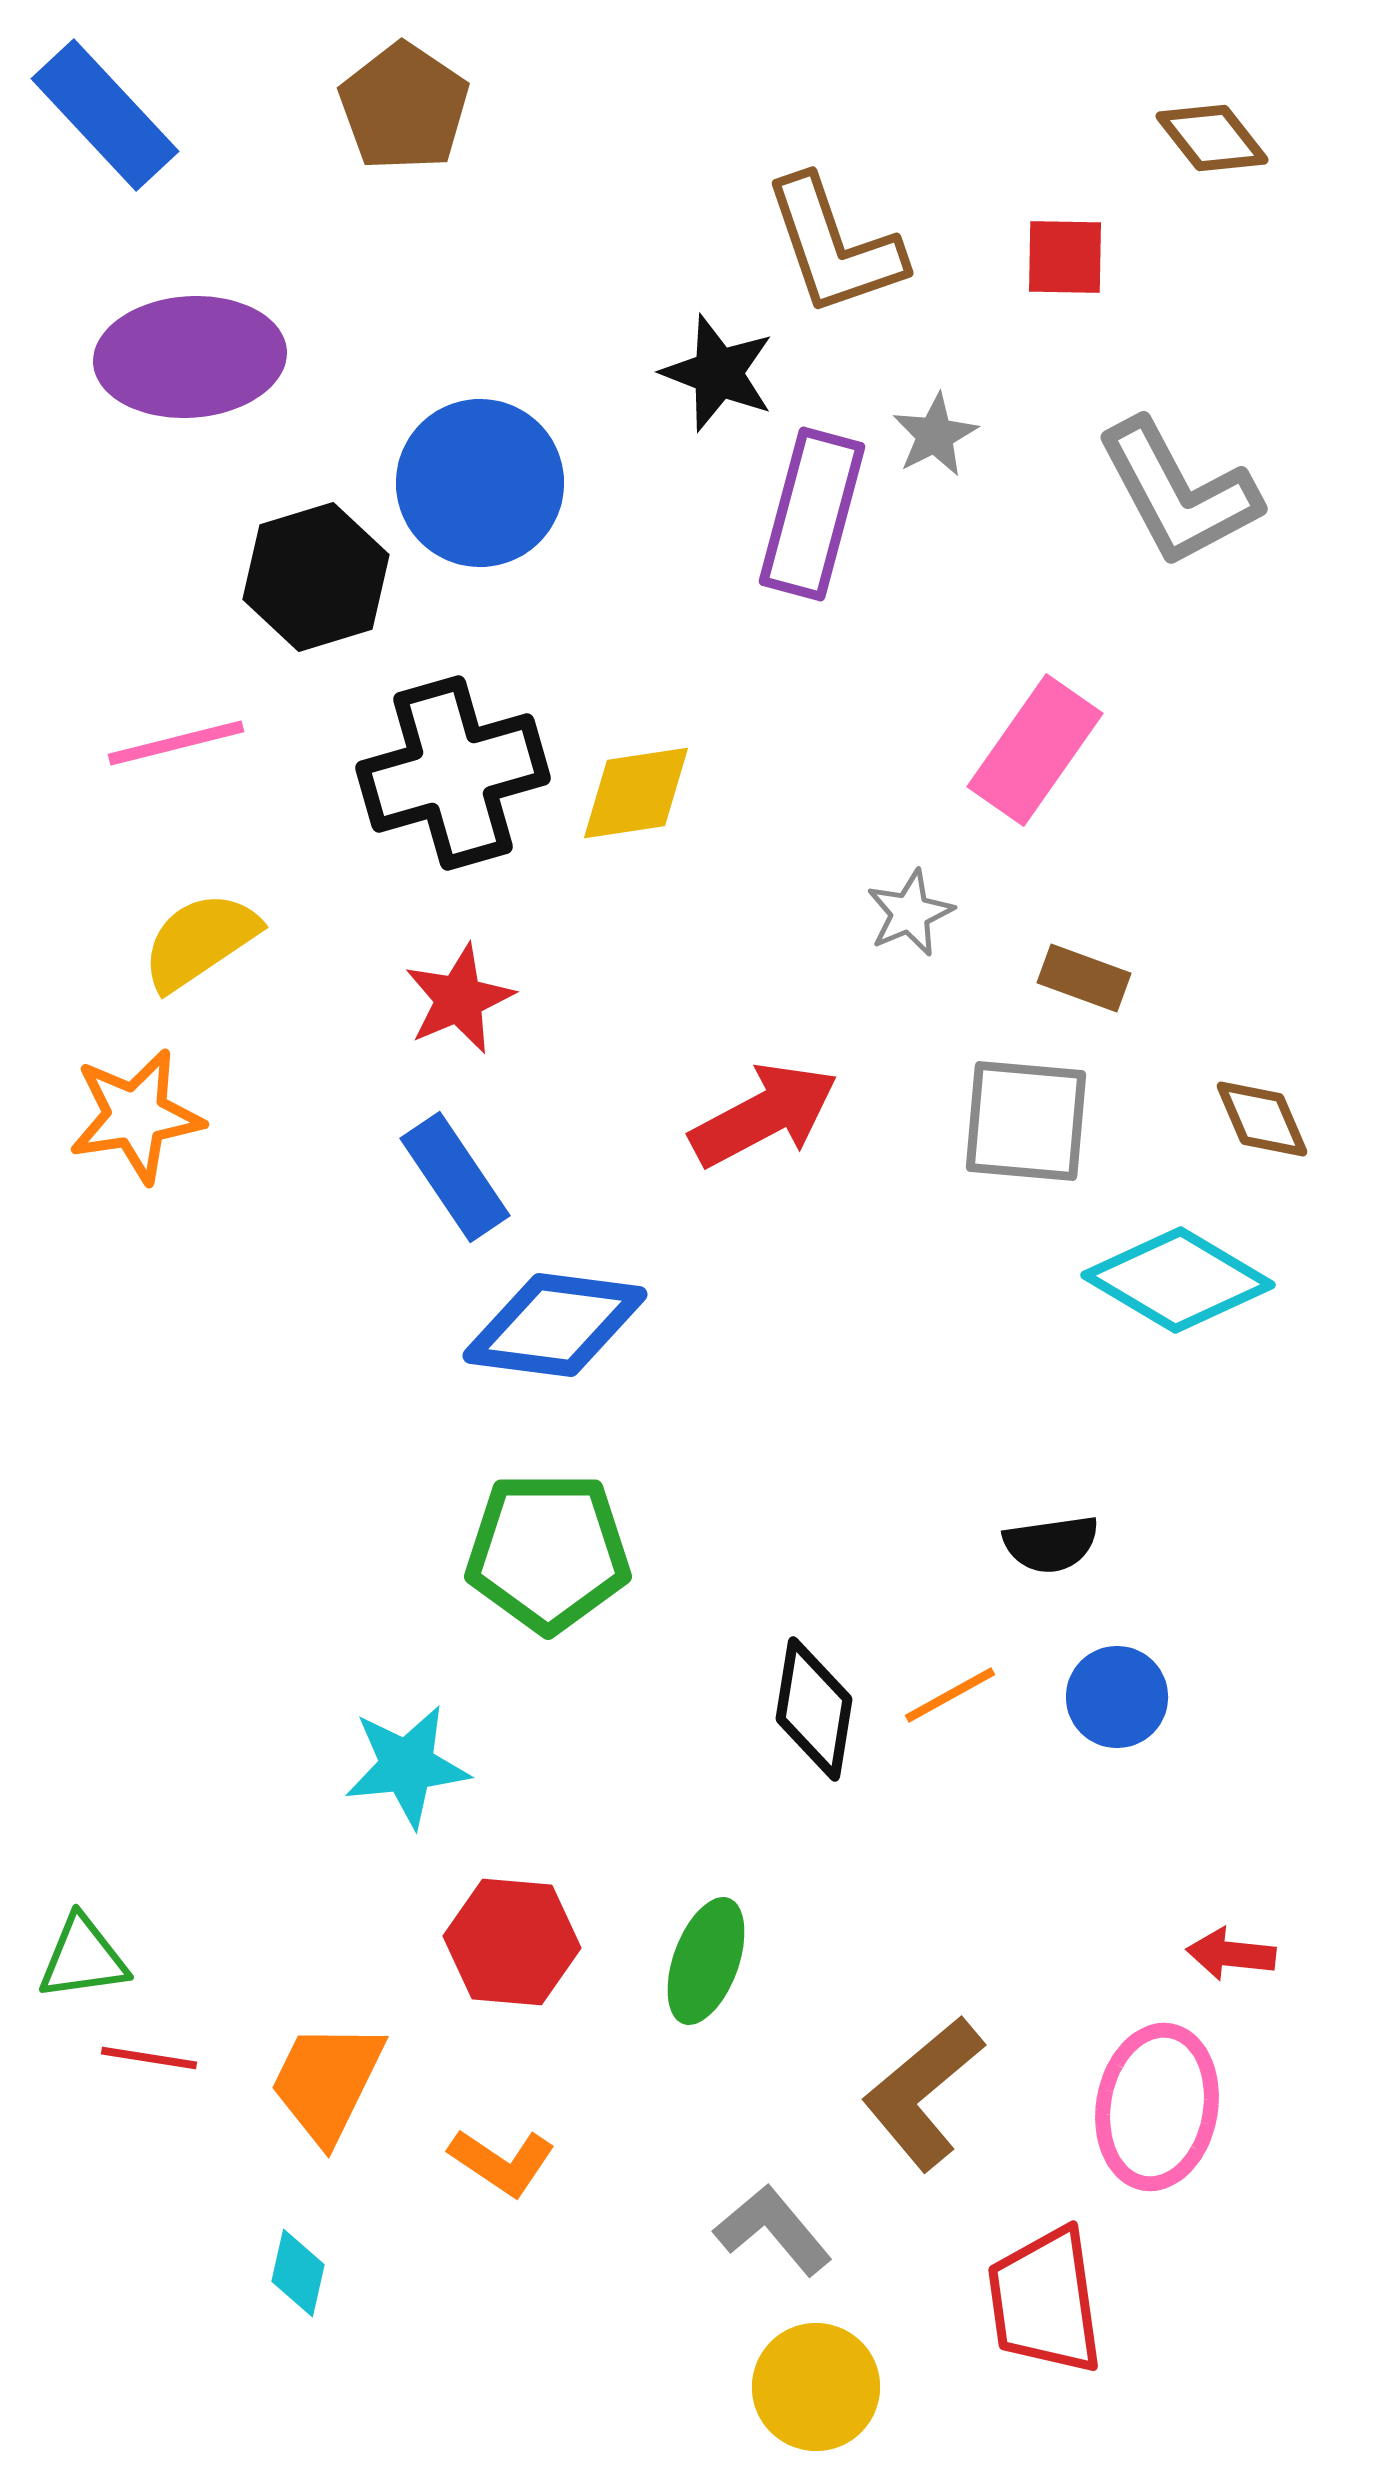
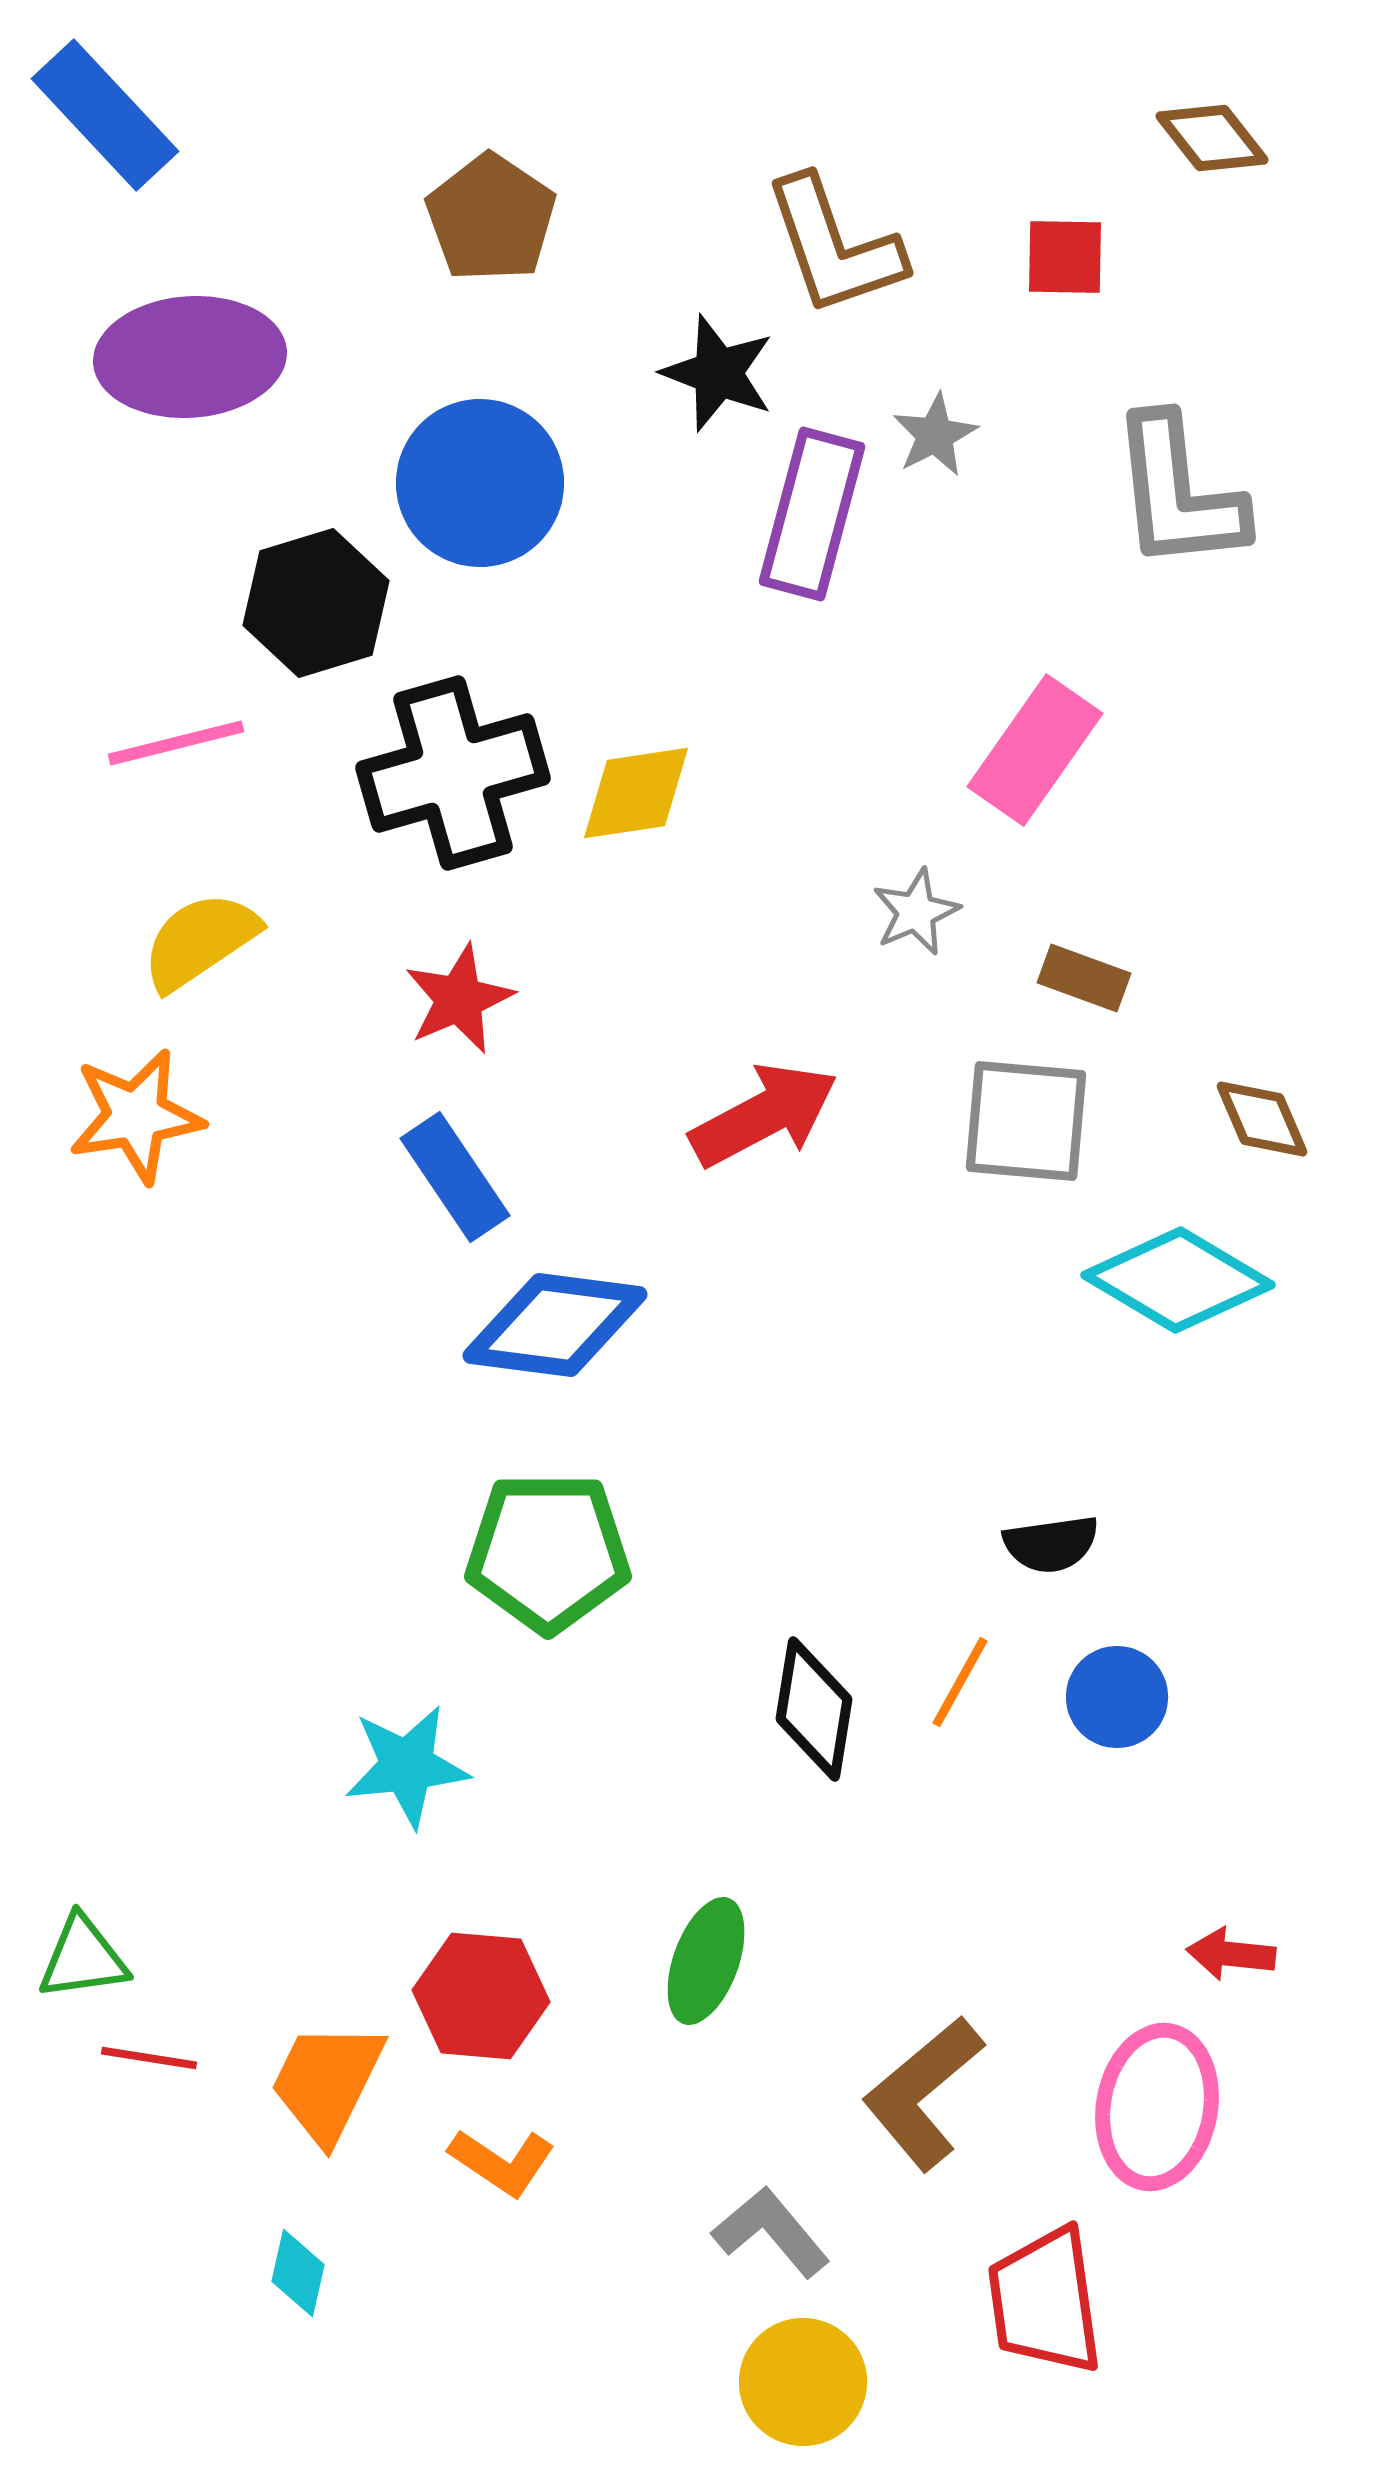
brown pentagon at (404, 107): moved 87 px right, 111 px down
gray L-shape at (1178, 493): rotated 22 degrees clockwise
black hexagon at (316, 577): moved 26 px down
gray star at (910, 913): moved 6 px right, 1 px up
orange line at (950, 1695): moved 10 px right, 13 px up; rotated 32 degrees counterclockwise
red hexagon at (512, 1942): moved 31 px left, 54 px down
gray L-shape at (773, 2230): moved 2 px left, 2 px down
yellow circle at (816, 2387): moved 13 px left, 5 px up
